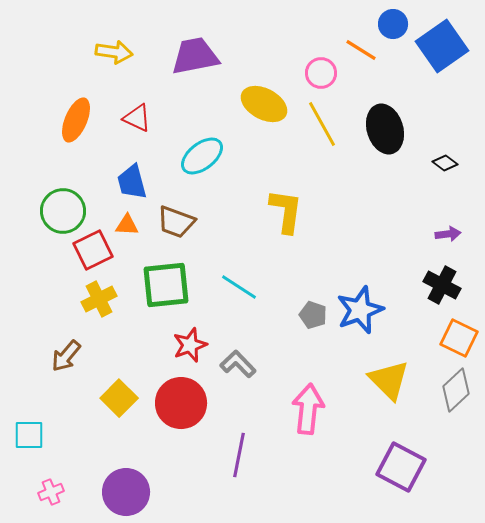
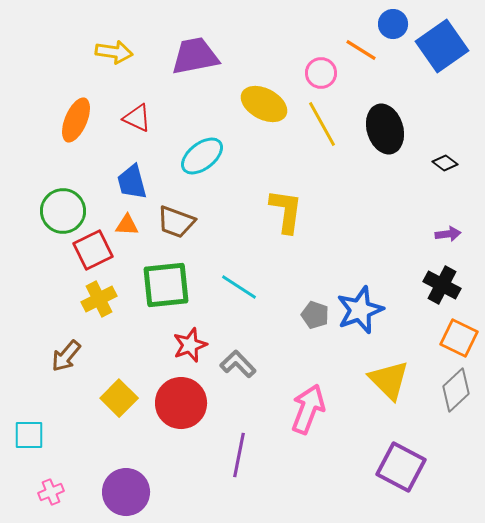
gray pentagon: moved 2 px right
pink arrow: rotated 15 degrees clockwise
